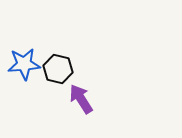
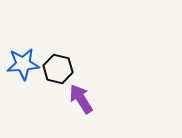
blue star: moved 1 px left
